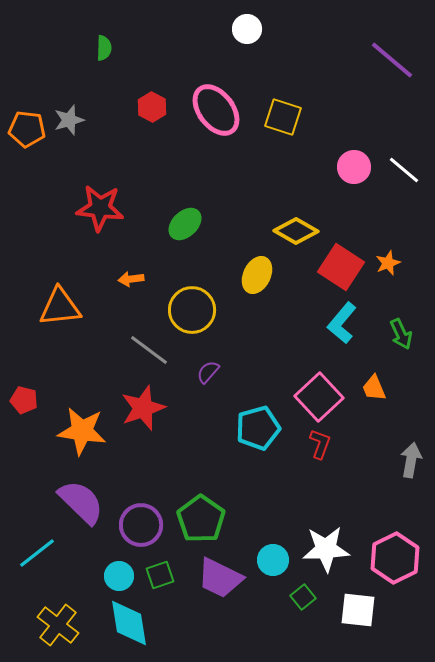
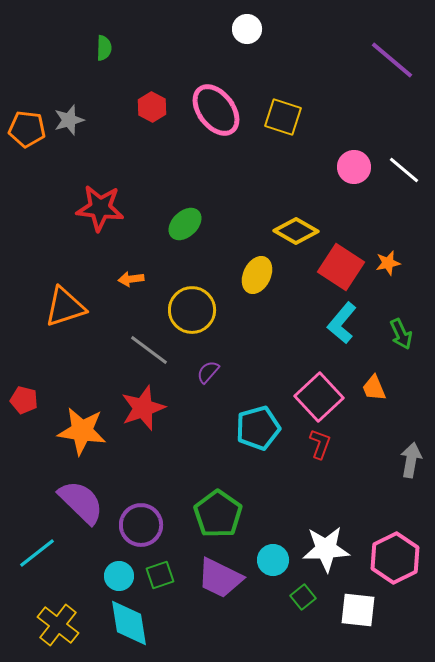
orange star at (388, 263): rotated 10 degrees clockwise
orange triangle at (60, 307): moved 5 px right; rotated 12 degrees counterclockwise
green pentagon at (201, 519): moved 17 px right, 5 px up
